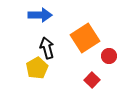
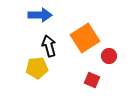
black arrow: moved 2 px right, 2 px up
yellow pentagon: rotated 25 degrees clockwise
red square: rotated 21 degrees counterclockwise
